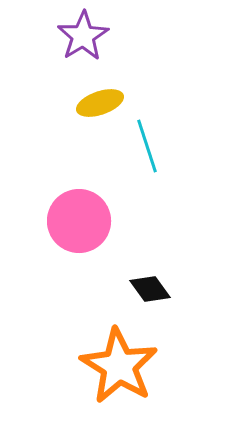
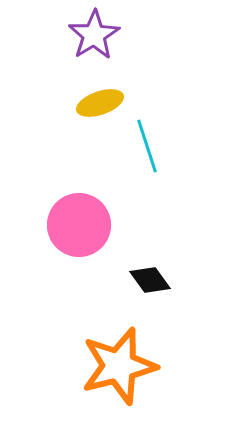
purple star: moved 11 px right, 1 px up
pink circle: moved 4 px down
black diamond: moved 9 px up
orange star: rotated 26 degrees clockwise
